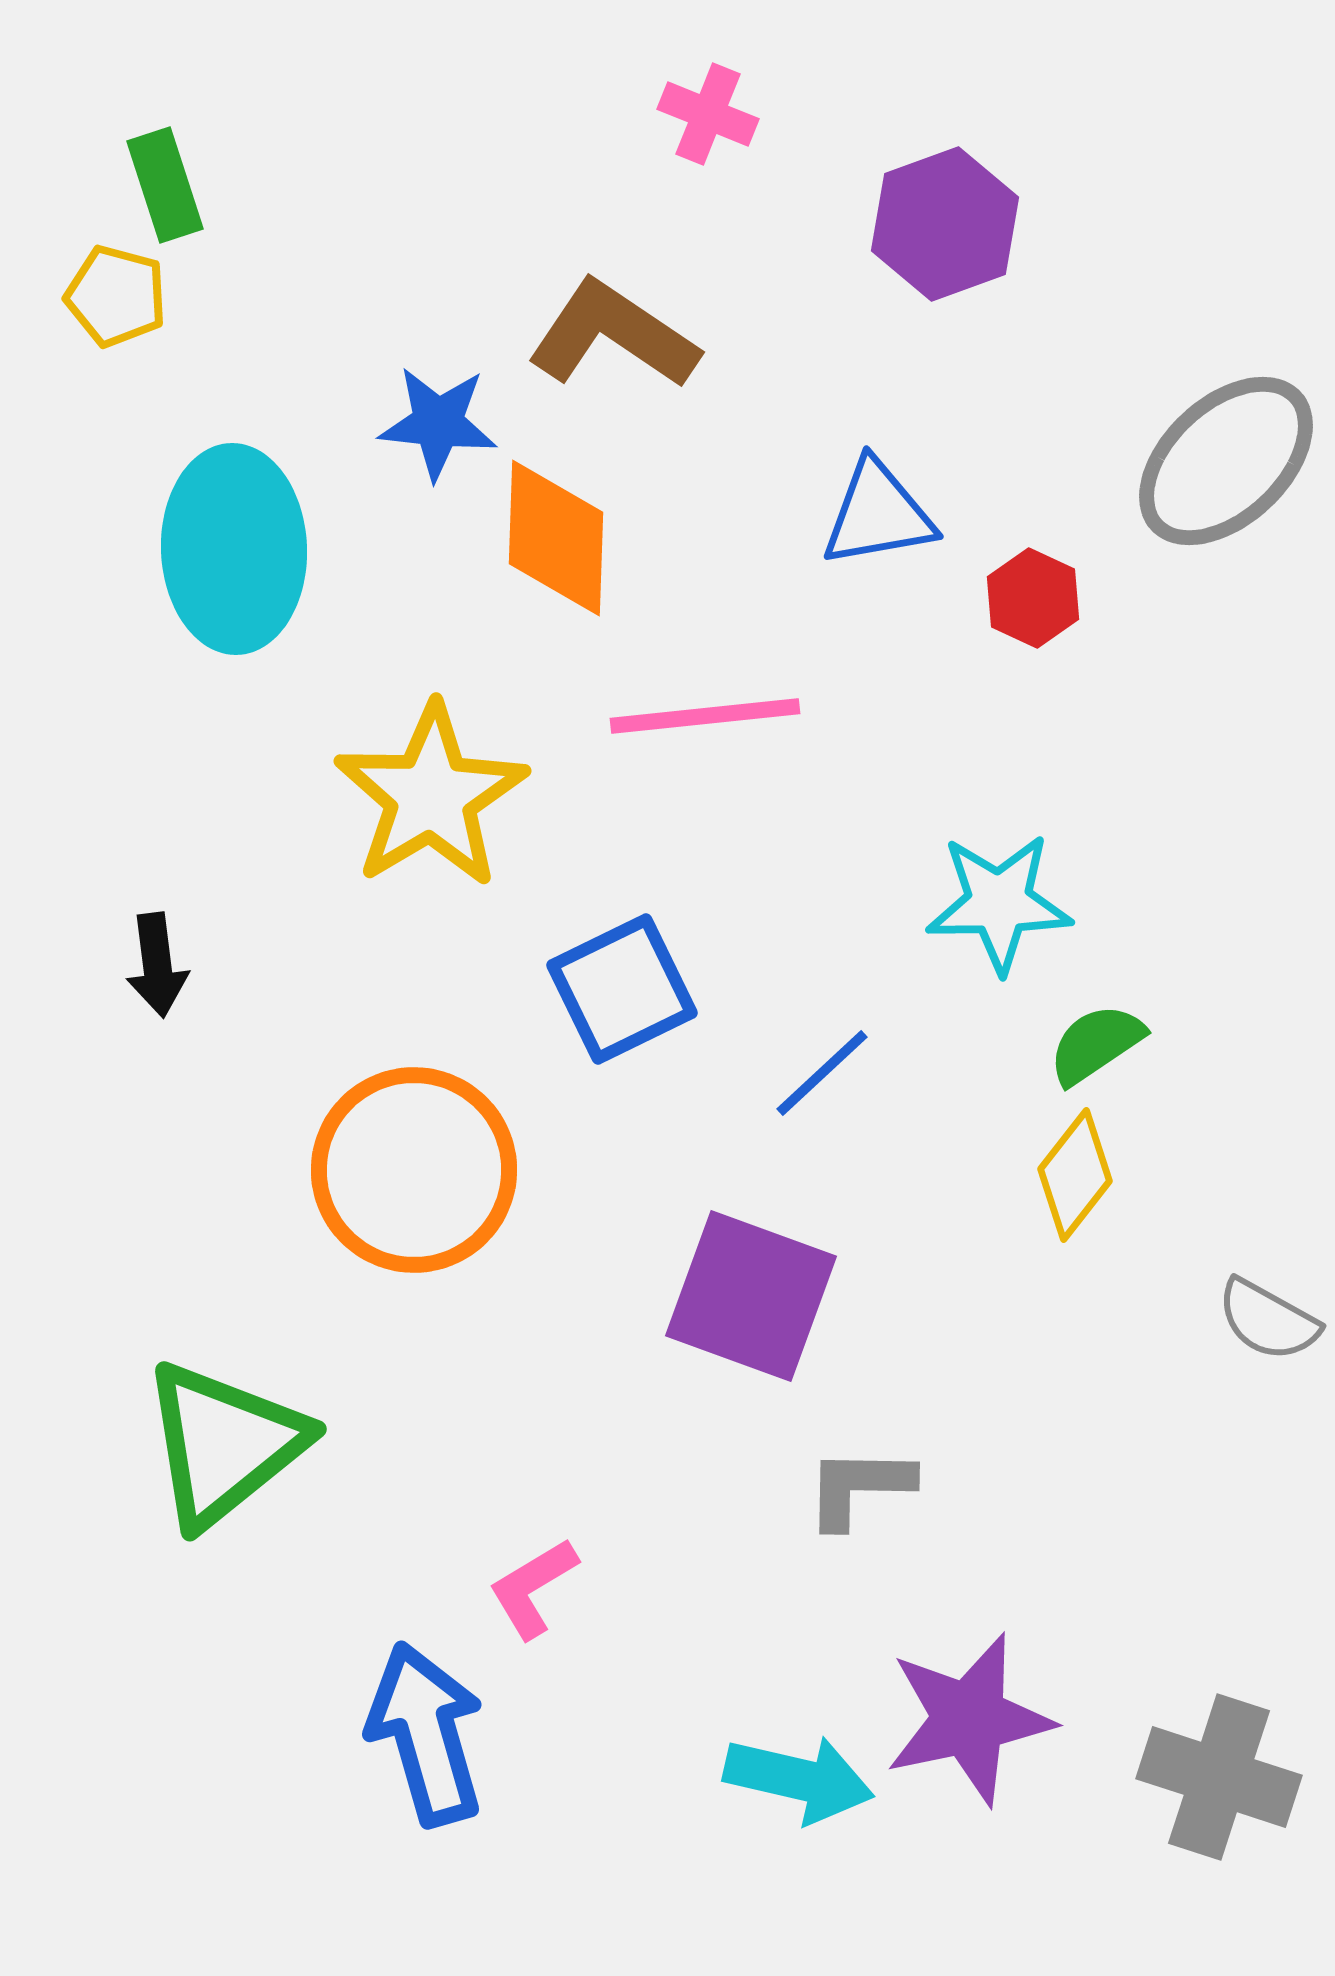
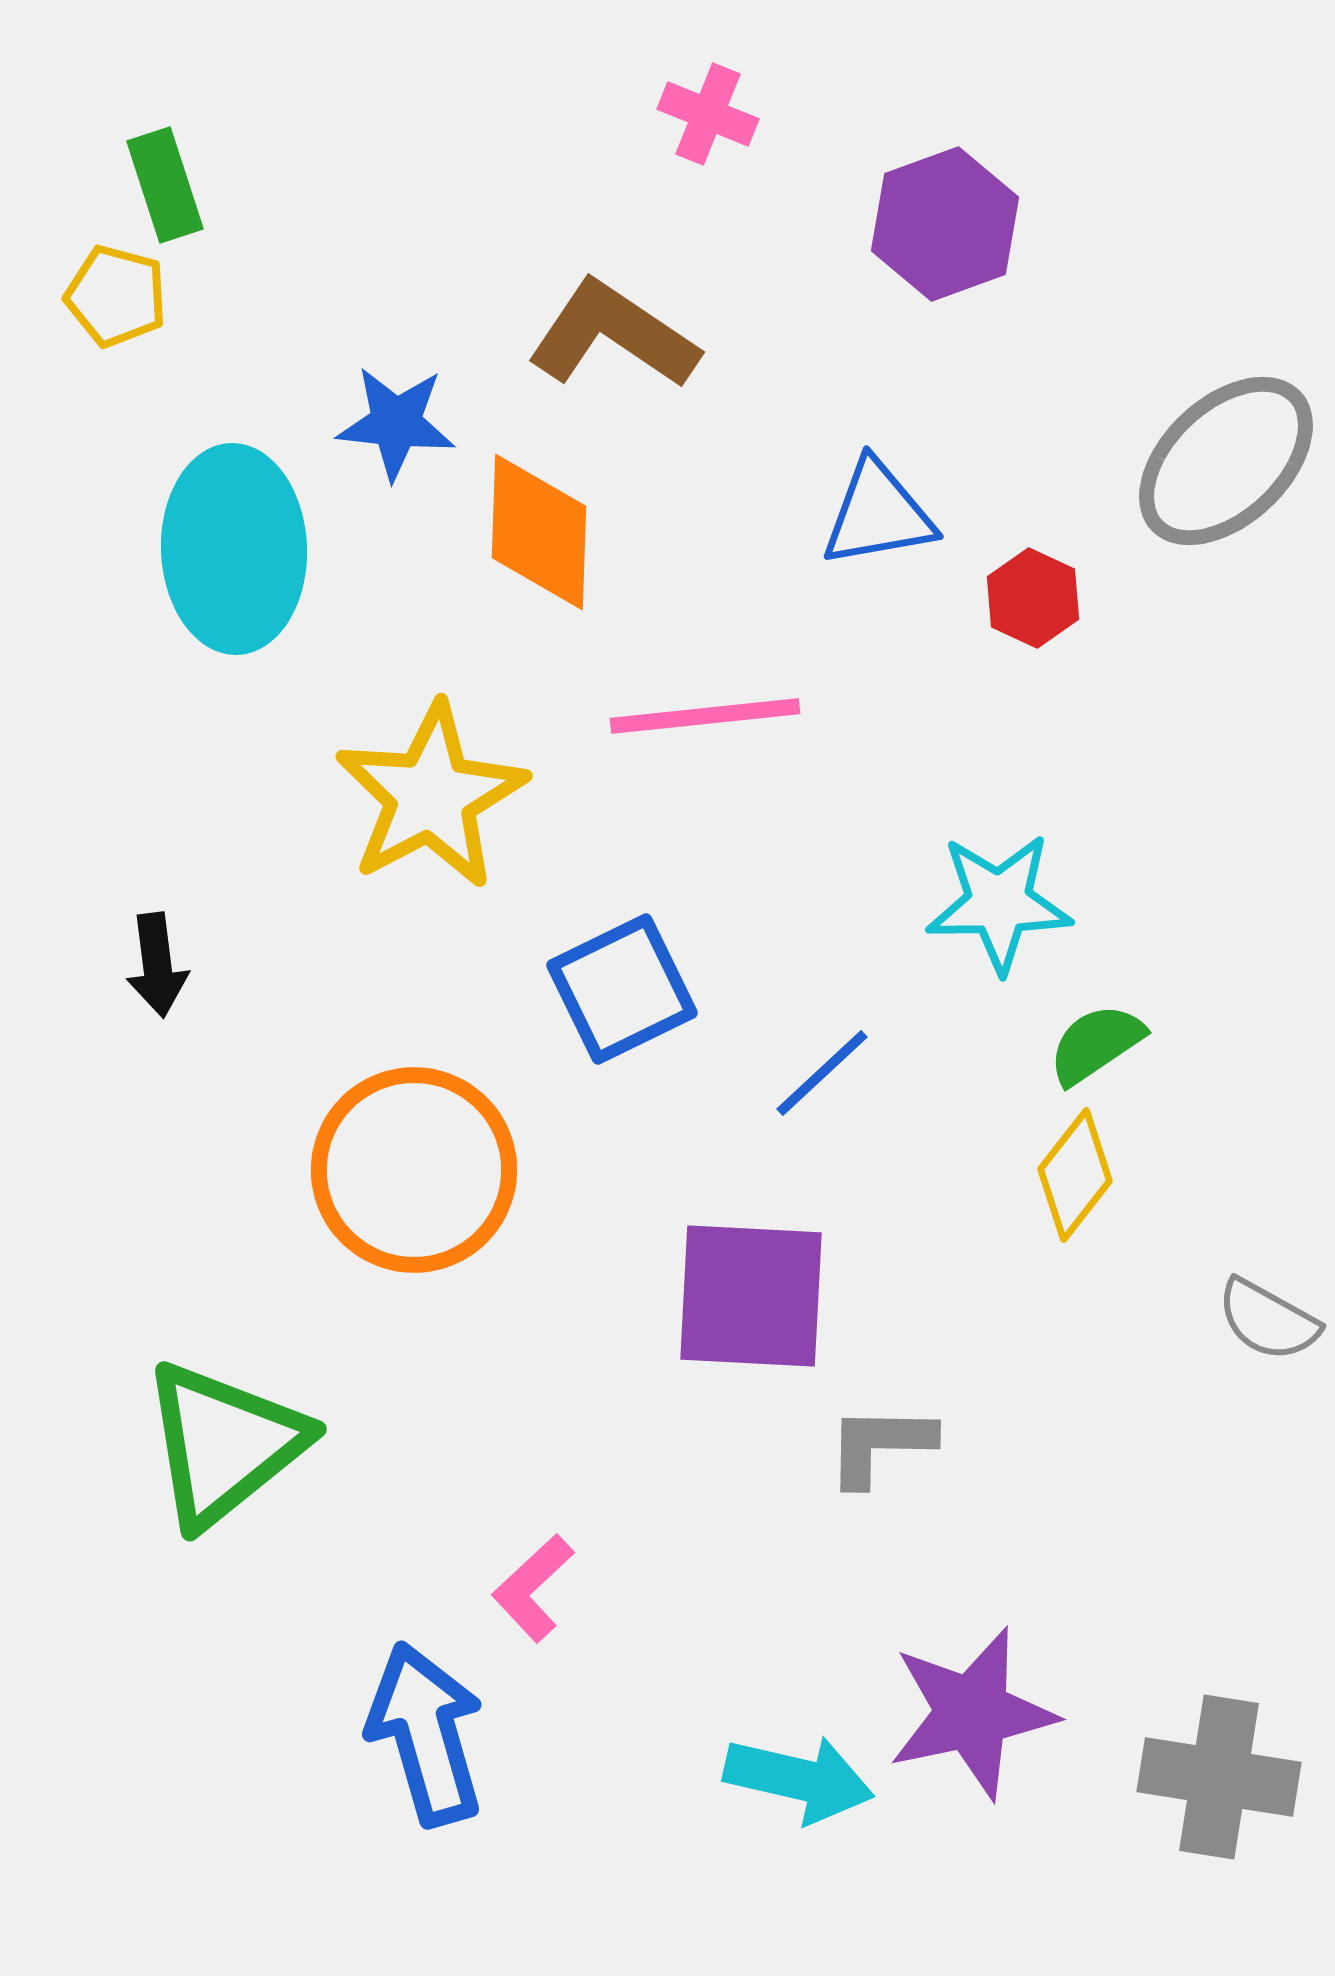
blue star: moved 42 px left
orange diamond: moved 17 px left, 6 px up
yellow star: rotated 3 degrees clockwise
purple square: rotated 17 degrees counterclockwise
gray L-shape: moved 21 px right, 42 px up
pink L-shape: rotated 12 degrees counterclockwise
purple star: moved 3 px right, 6 px up
gray cross: rotated 9 degrees counterclockwise
